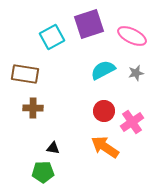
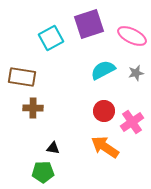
cyan square: moved 1 px left, 1 px down
brown rectangle: moved 3 px left, 3 px down
